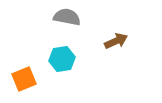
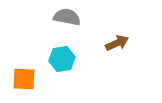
brown arrow: moved 1 px right, 2 px down
orange square: rotated 25 degrees clockwise
